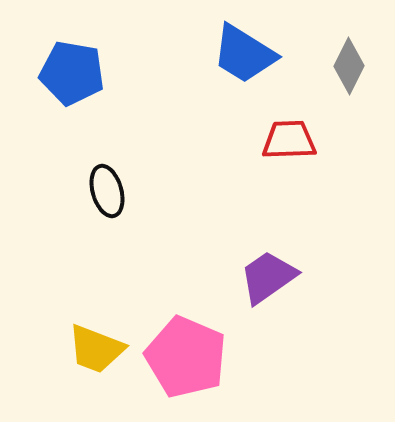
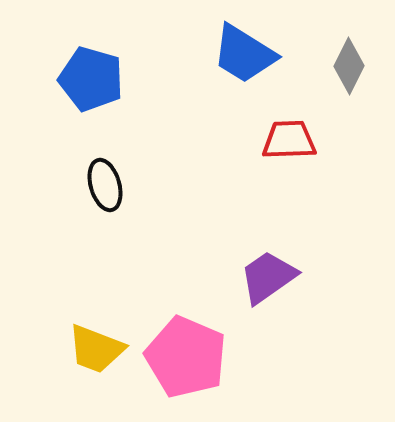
blue pentagon: moved 19 px right, 6 px down; rotated 6 degrees clockwise
black ellipse: moved 2 px left, 6 px up
